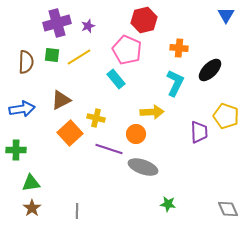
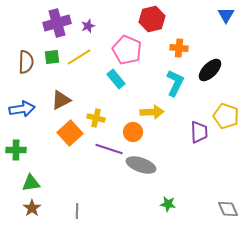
red hexagon: moved 8 px right, 1 px up
green square: moved 2 px down; rotated 14 degrees counterclockwise
orange circle: moved 3 px left, 2 px up
gray ellipse: moved 2 px left, 2 px up
